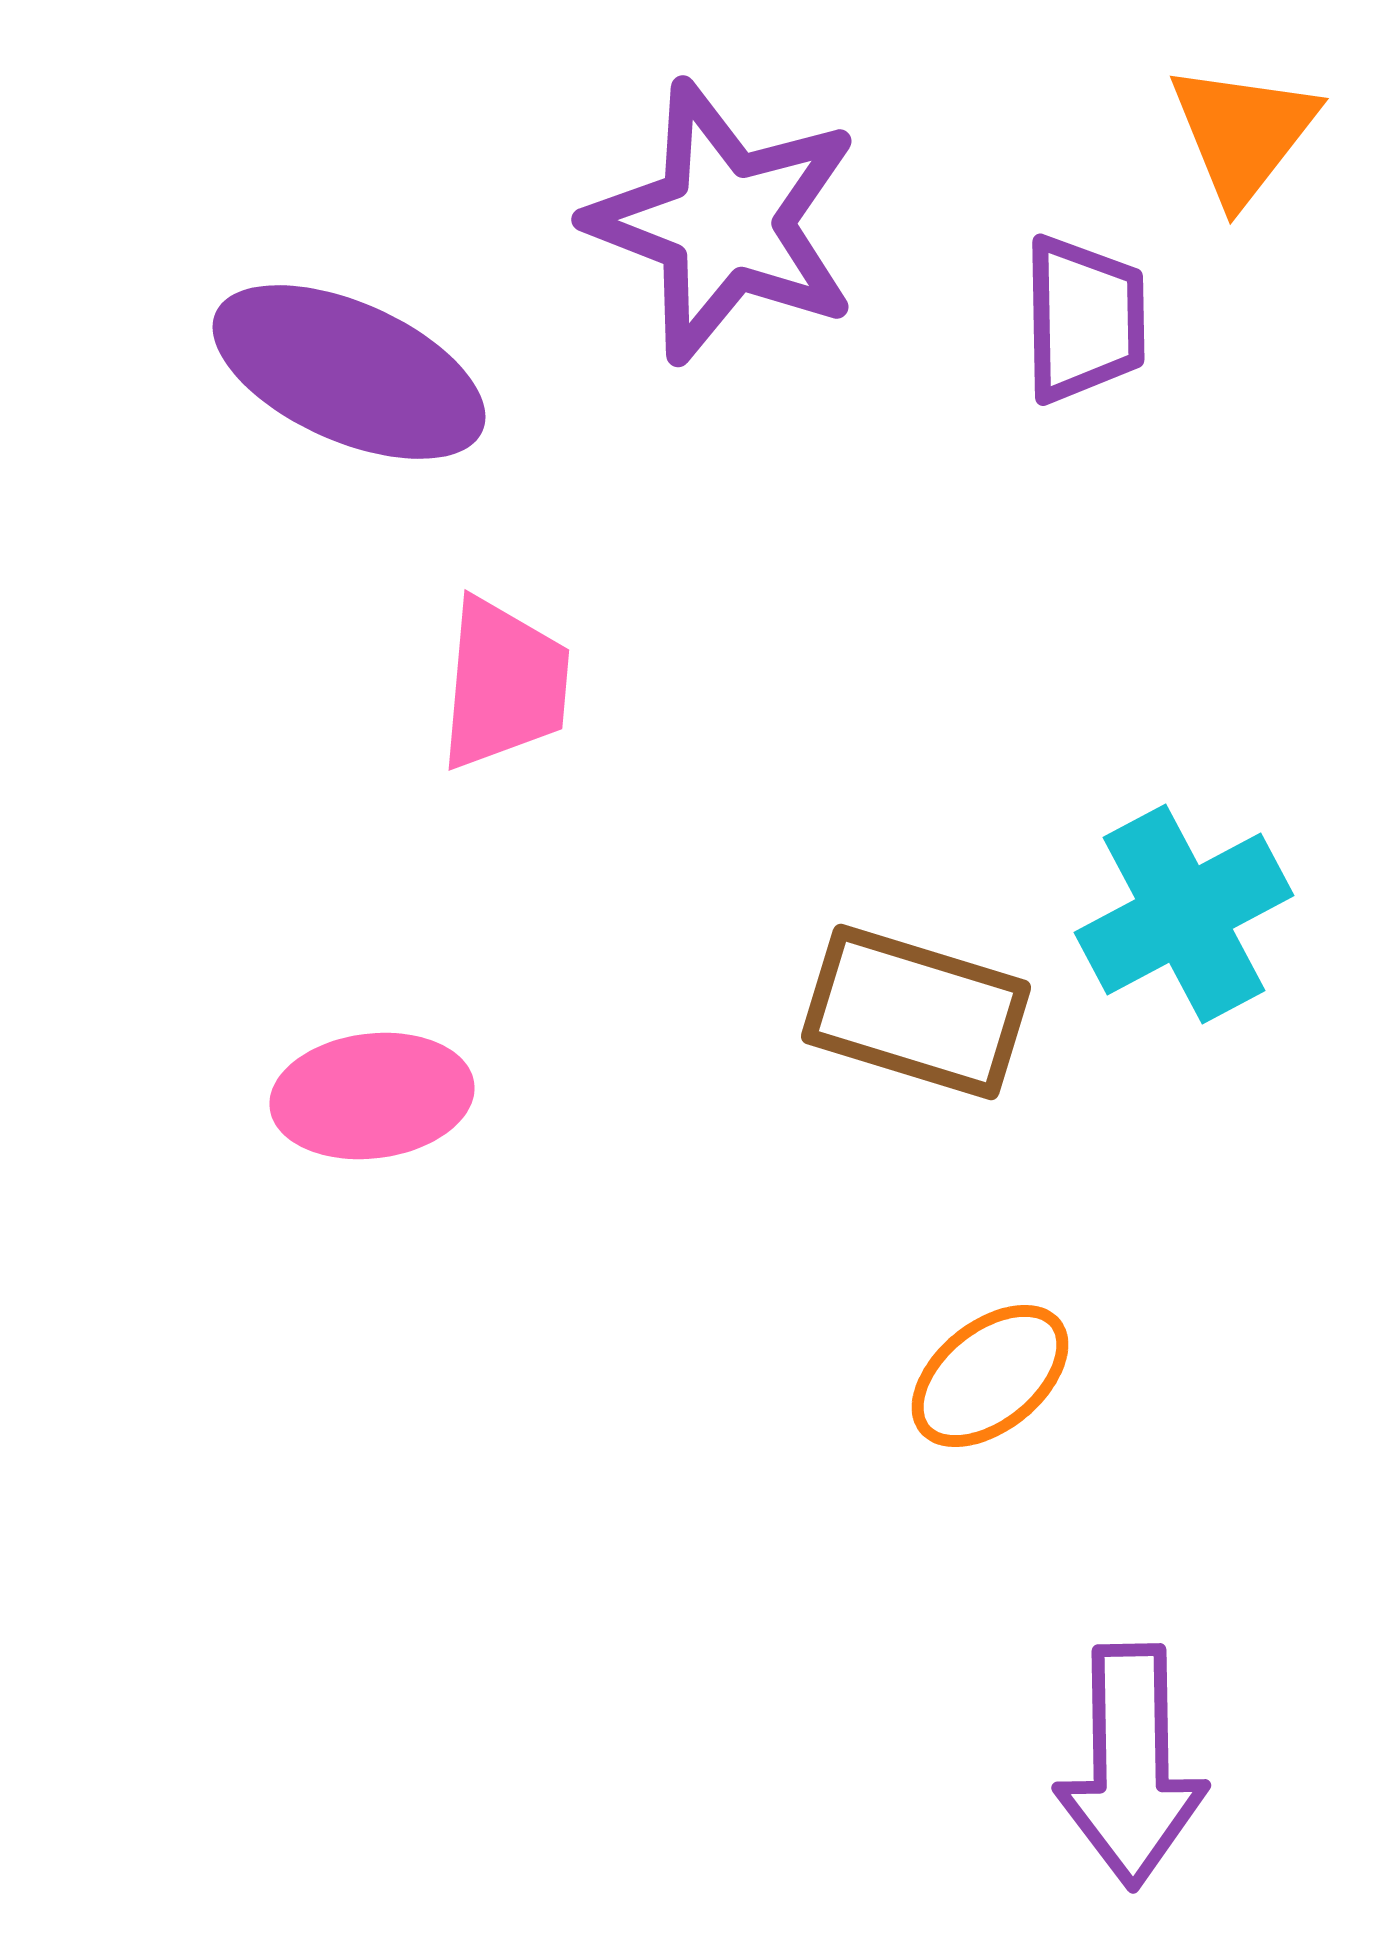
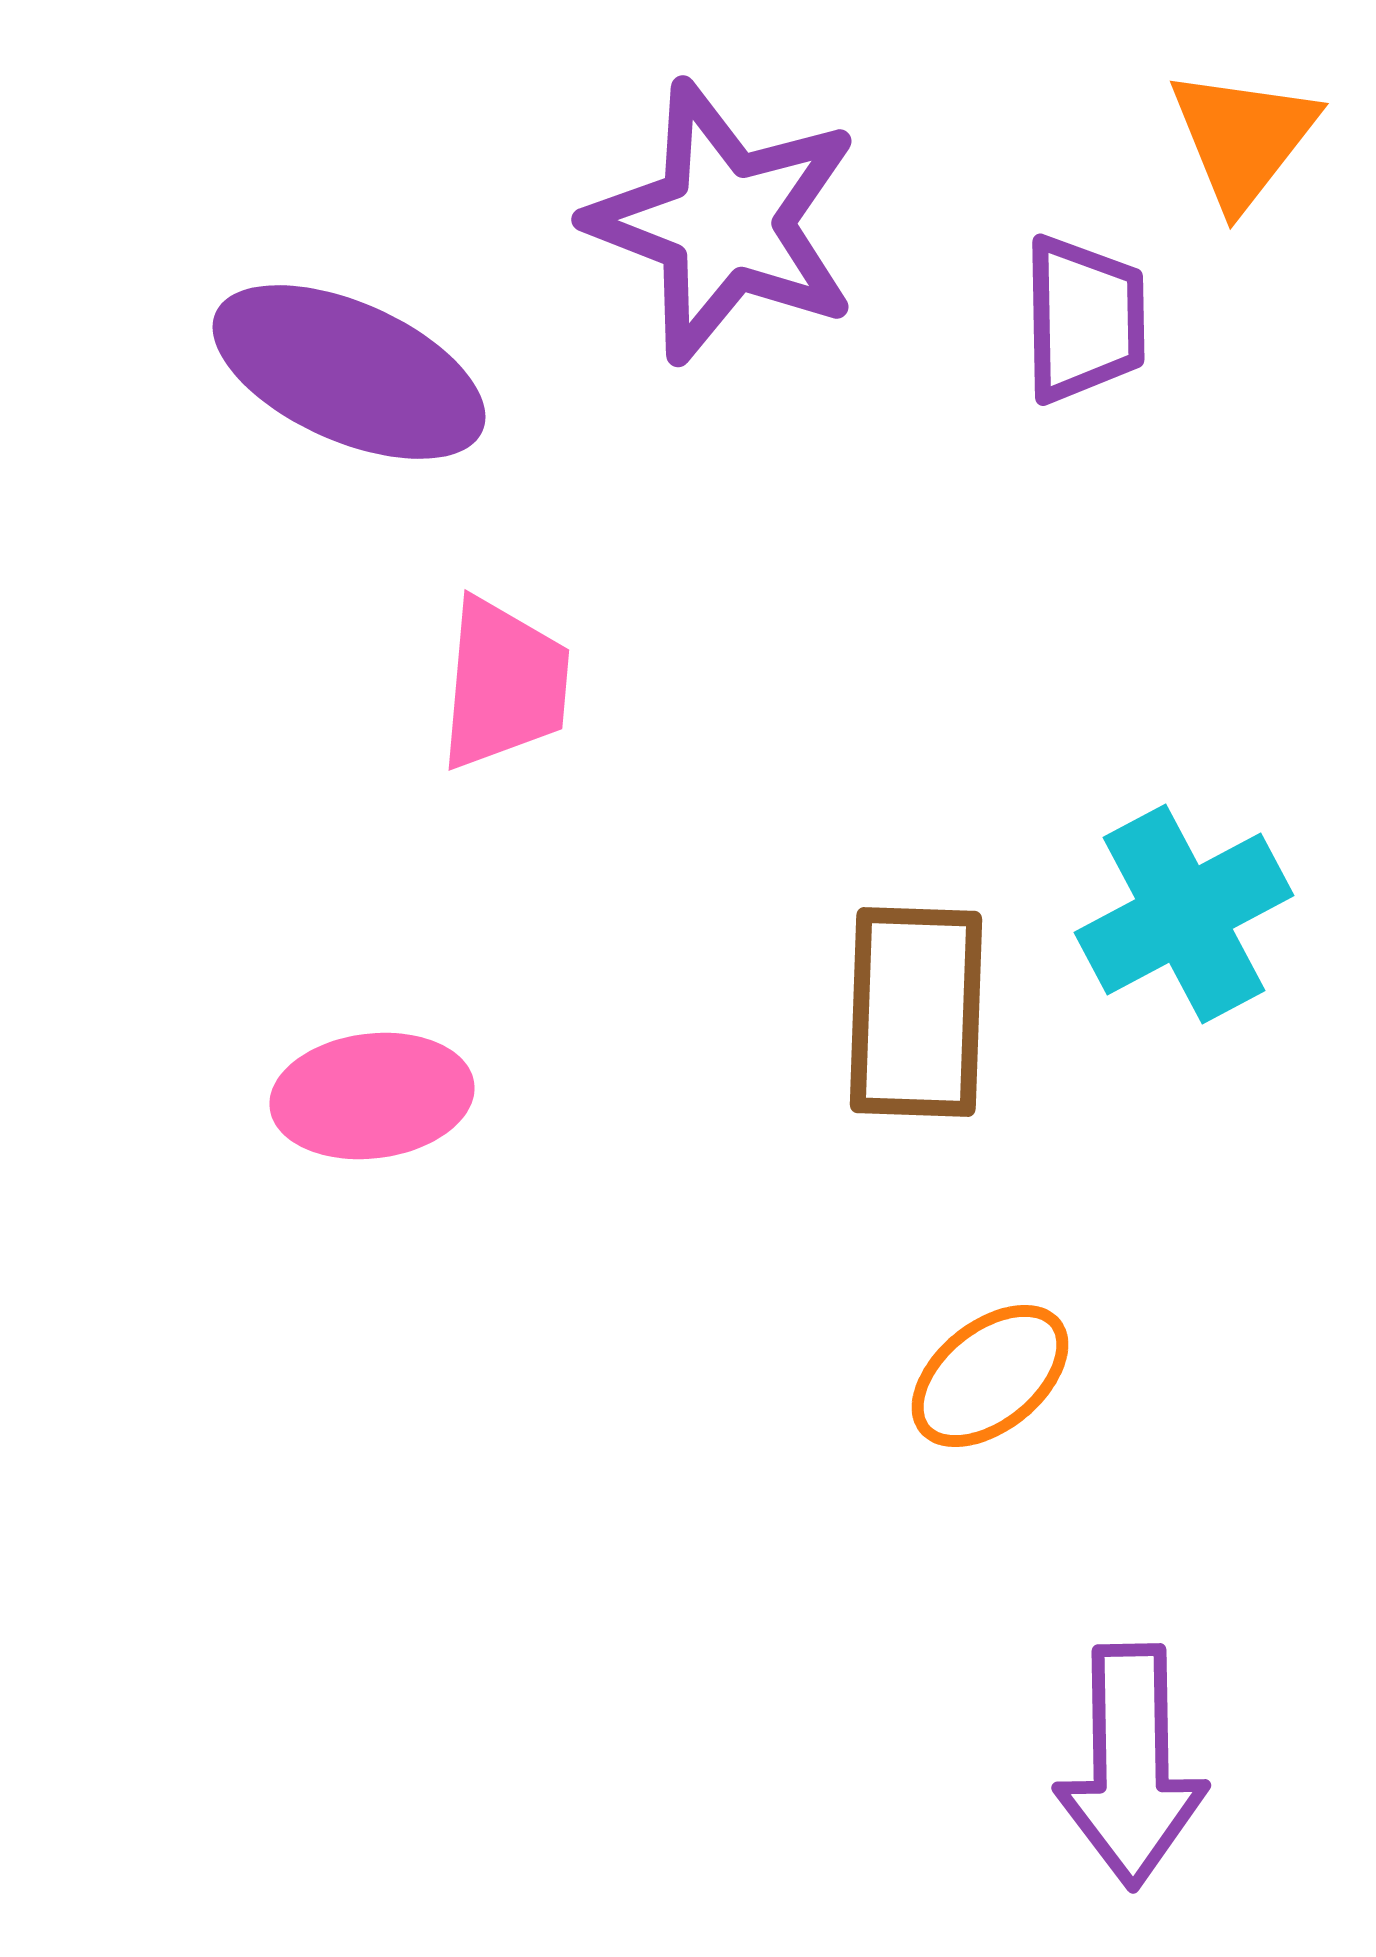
orange triangle: moved 5 px down
brown rectangle: rotated 75 degrees clockwise
